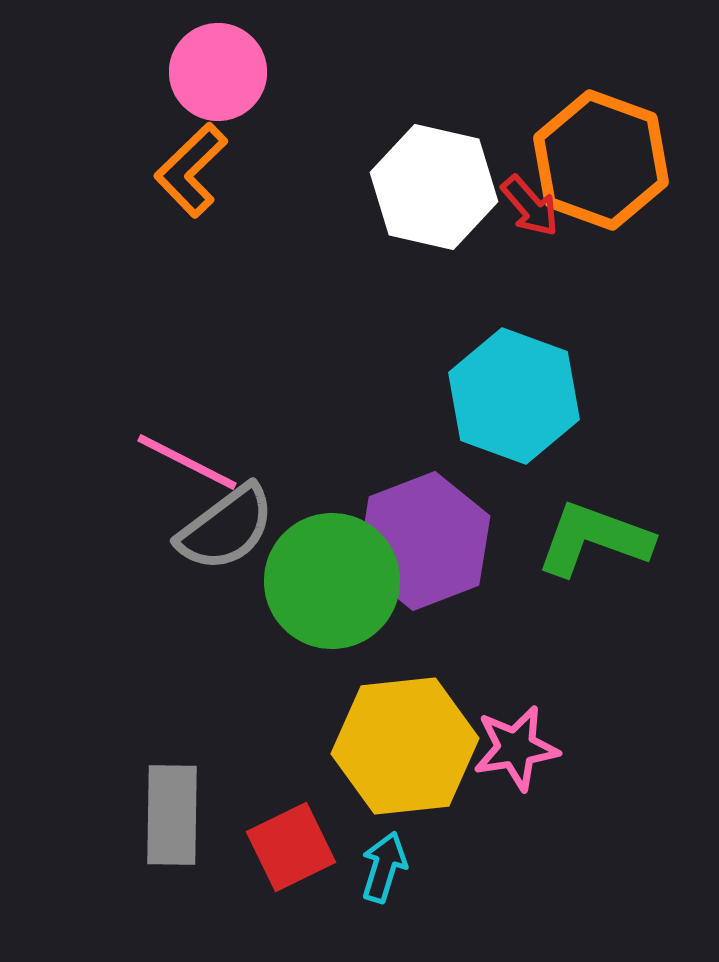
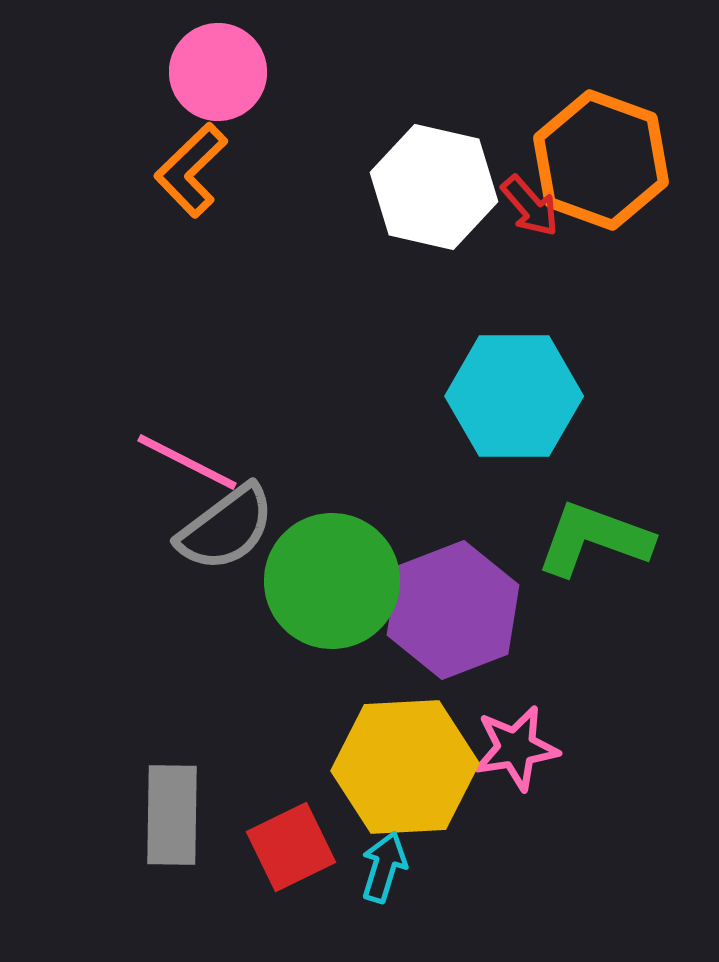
cyan hexagon: rotated 20 degrees counterclockwise
purple hexagon: moved 29 px right, 69 px down
yellow hexagon: moved 21 px down; rotated 3 degrees clockwise
